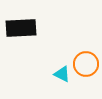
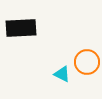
orange circle: moved 1 px right, 2 px up
